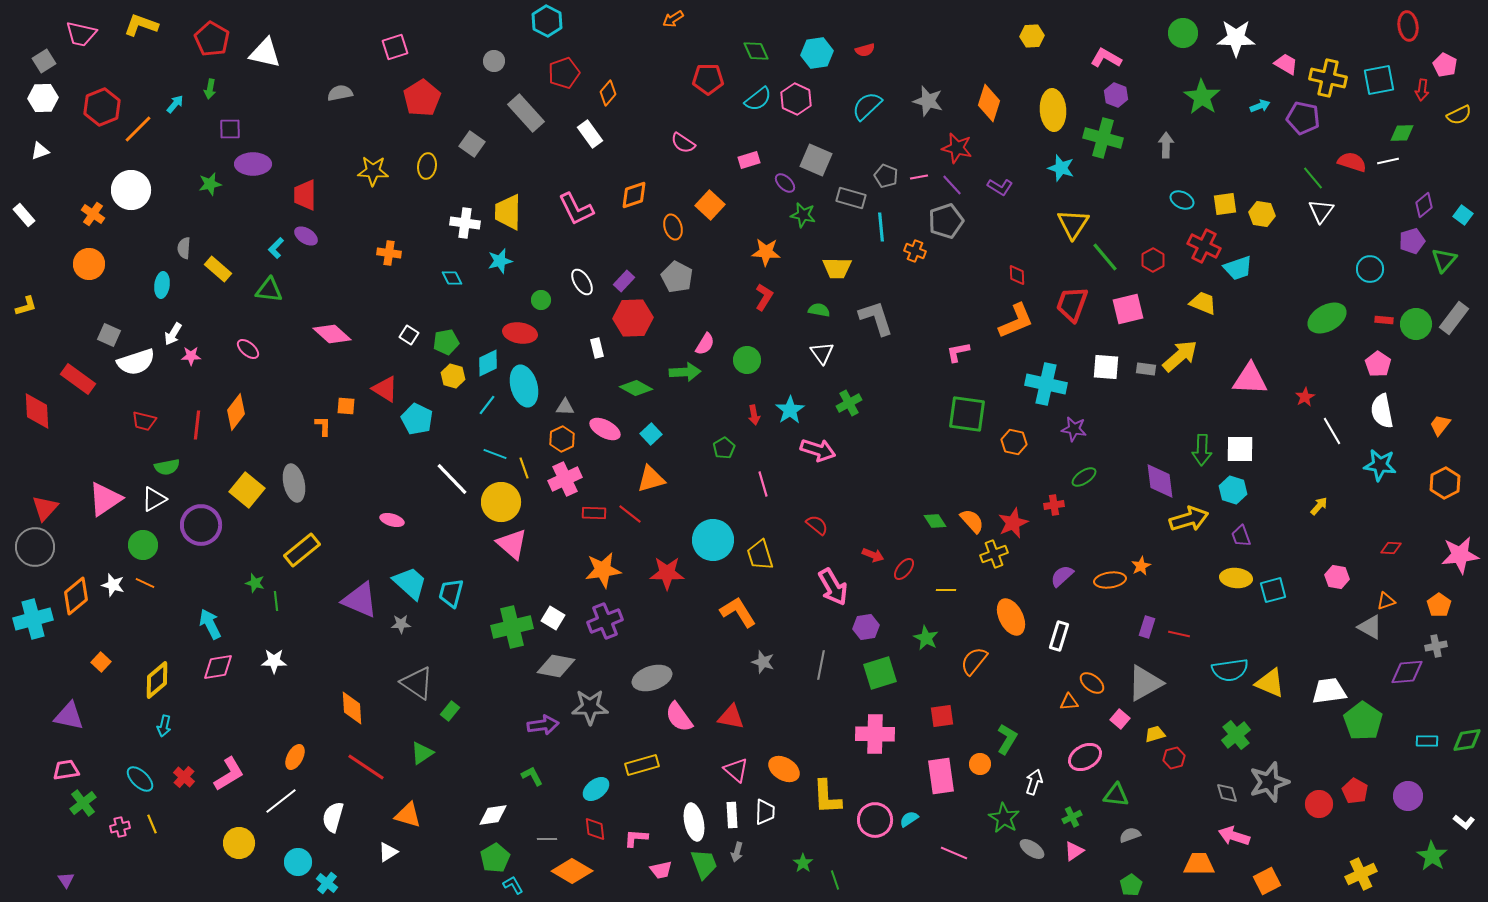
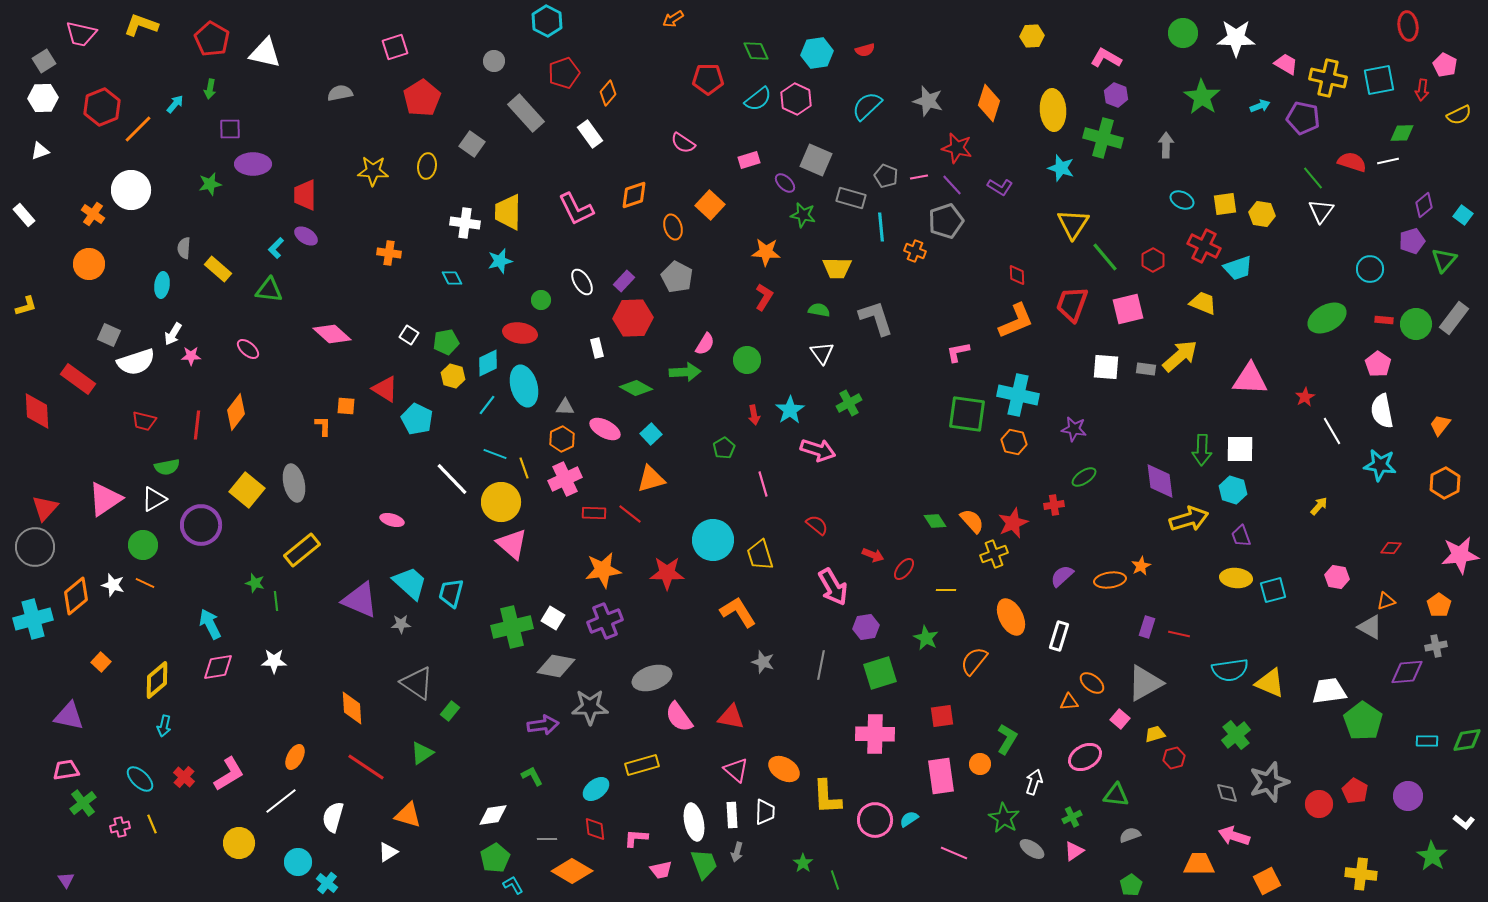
cyan cross at (1046, 384): moved 28 px left, 11 px down
yellow cross at (1361, 874): rotated 32 degrees clockwise
